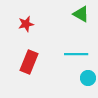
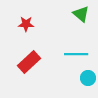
green triangle: rotated 12 degrees clockwise
red star: rotated 14 degrees clockwise
red rectangle: rotated 25 degrees clockwise
